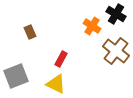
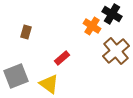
black cross: moved 4 px left
brown rectangle: moved 4 px left; rotated 40 degrees clockwise
brown cross: rotated 12 degrees clockwise
red rectangle: moved 1 px right, 1 px up; rotated 21 degrees clockwise
yellow triangle: moved 7 px left; rotated 10 degrees clockwise
